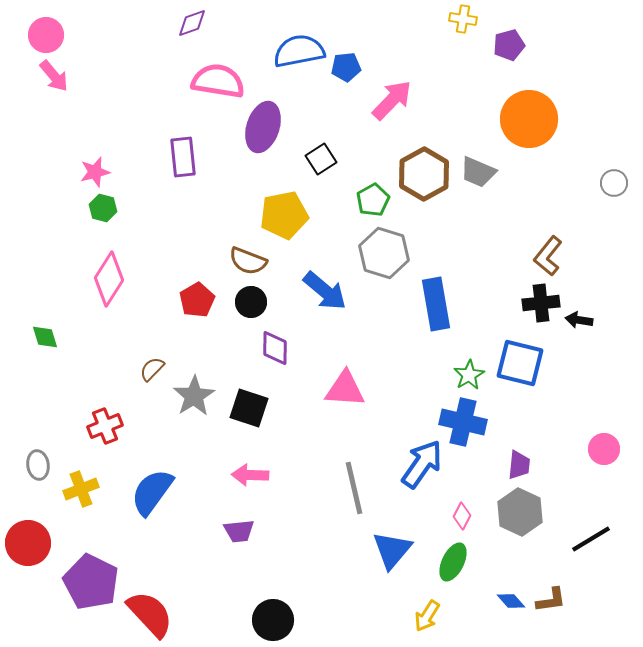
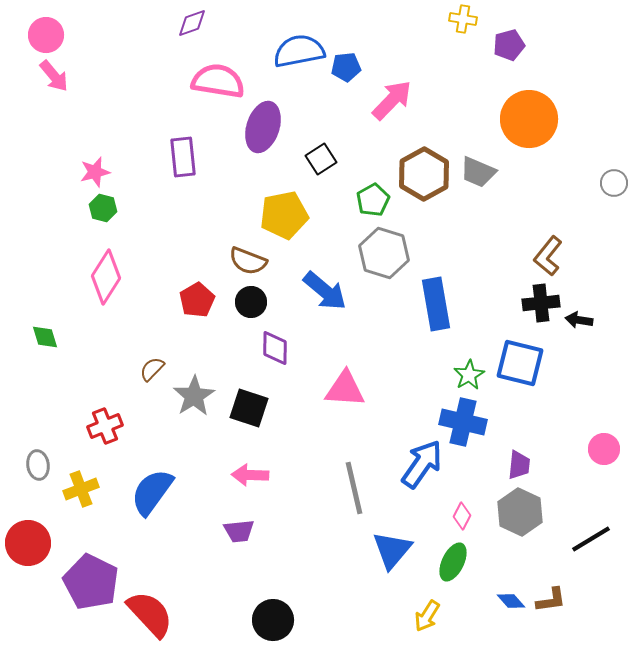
pink diamond at (109, 279): moved 3 px left, 2 px up
